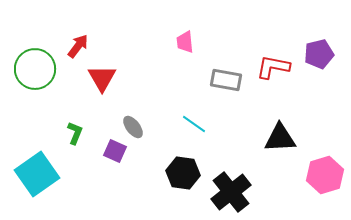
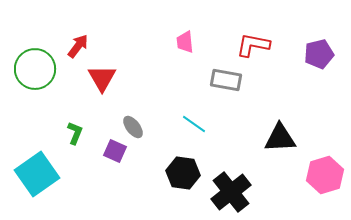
red L-shape: moved 20 px left, 22 px up
